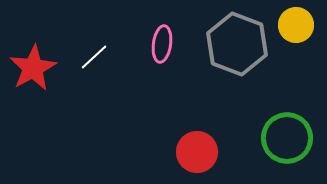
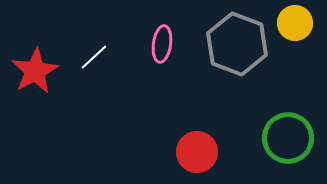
yellow circle: moved 1 px left, 2 px up
red star: moved 2 px right, 3 px down
green circle: moved 1 px right
